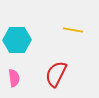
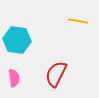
yellow line: moved 5 px right, 9 px up
cyan hexagon: rotated 8 degrees clockwise
